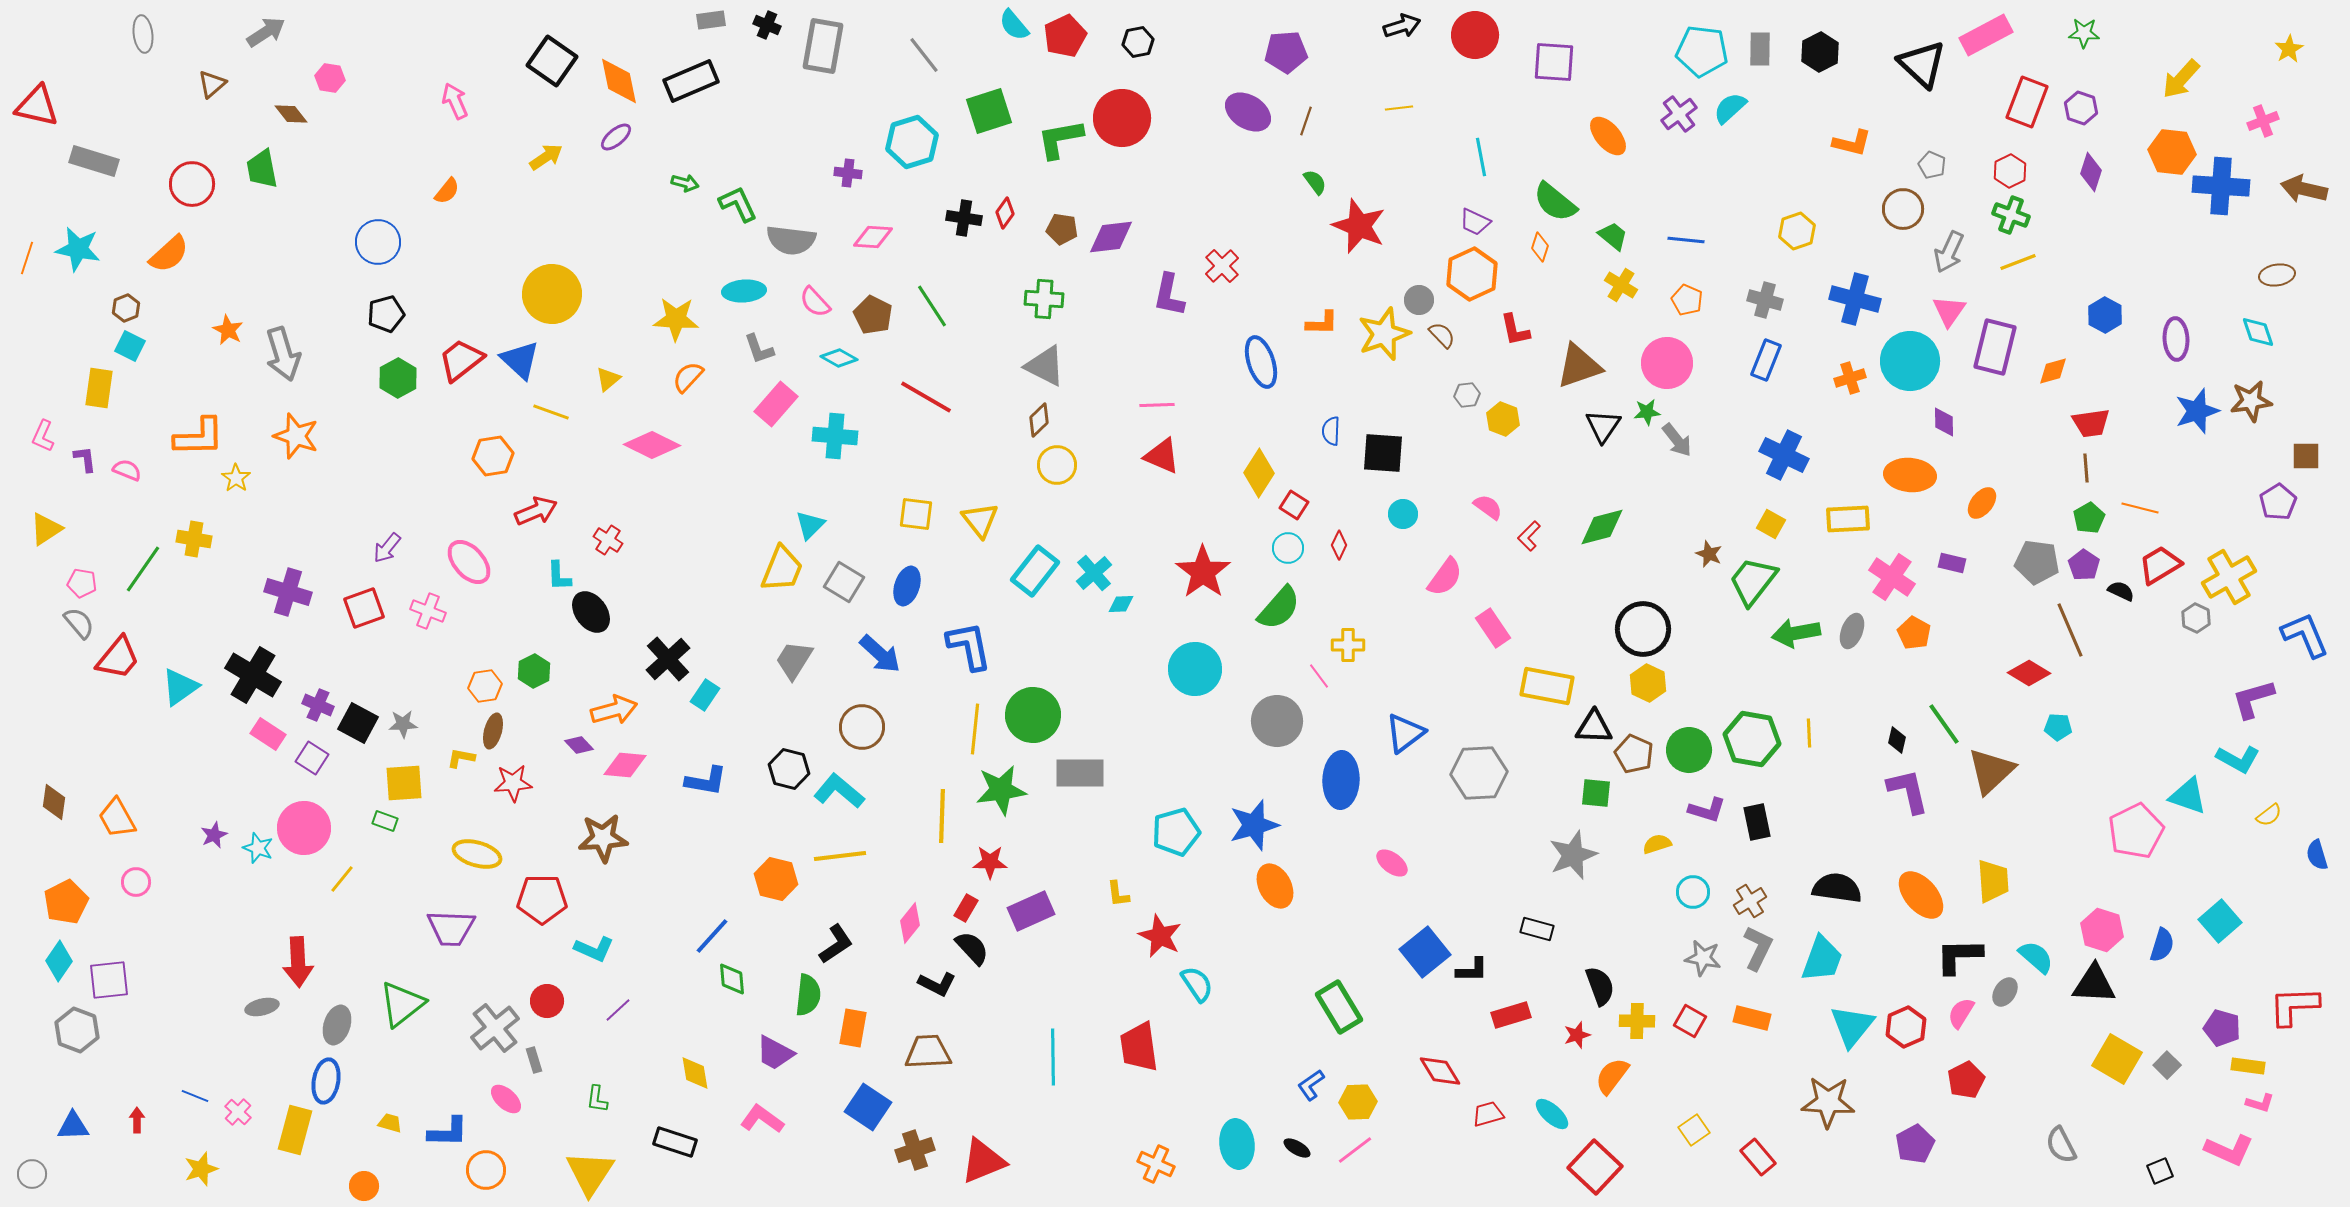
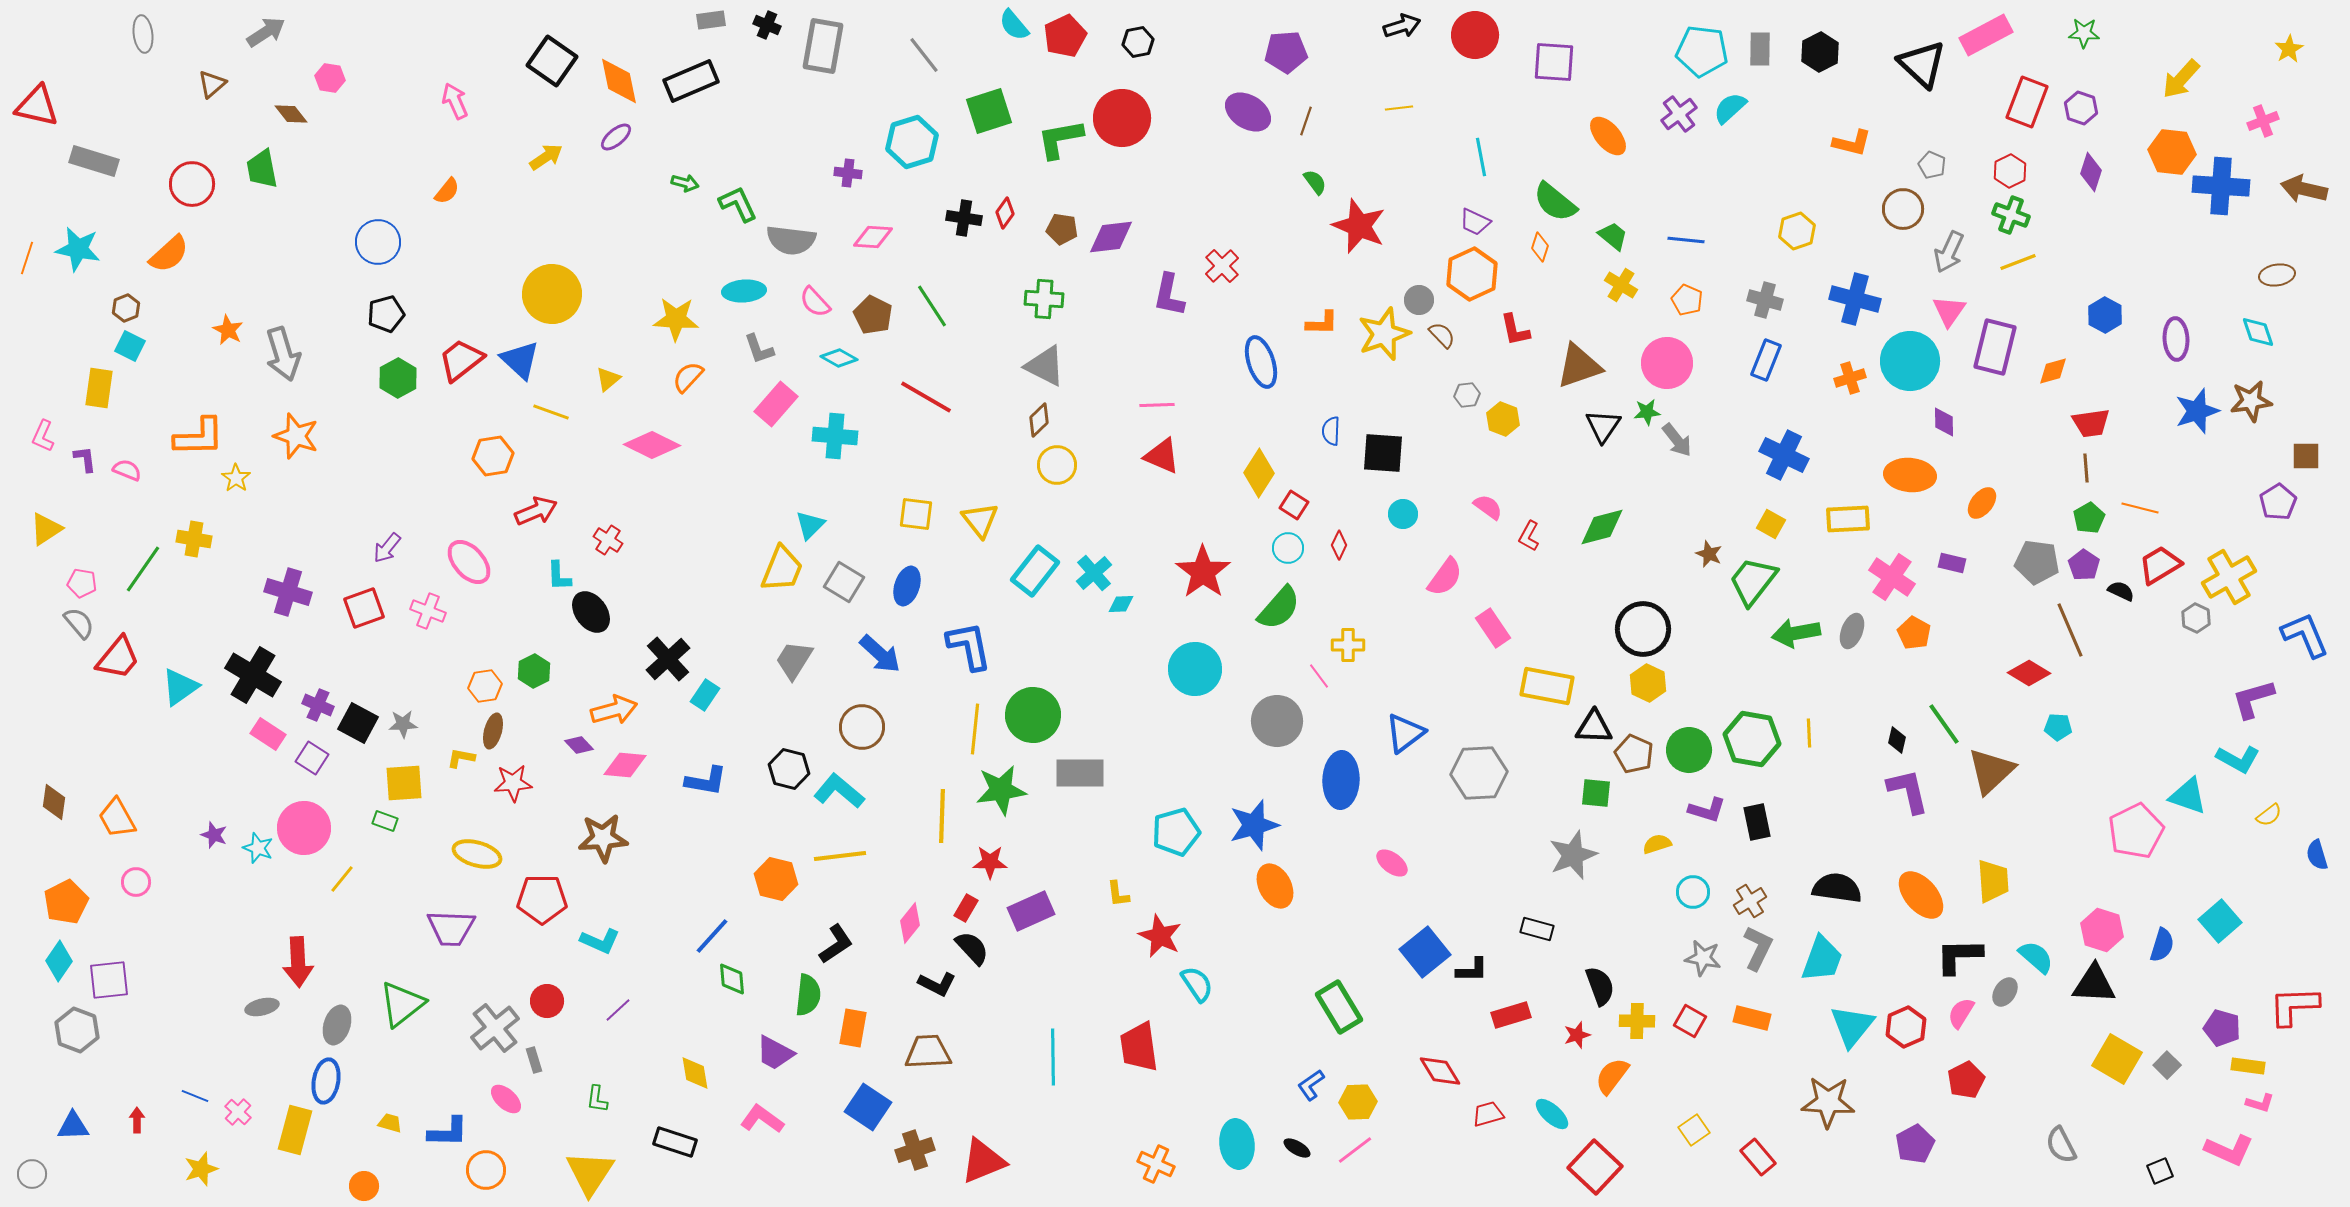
red L-shape at (1529, 536): rotated 16 degrees counterclockwise
purple star at (214, 835): rotated 28 degrees counterclockwise
cyan L-shape at (594, 949): moved 6 px right, 8 px up
